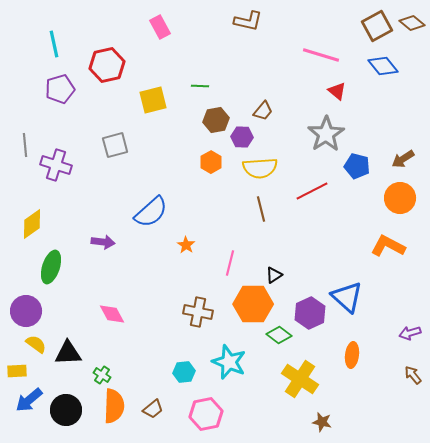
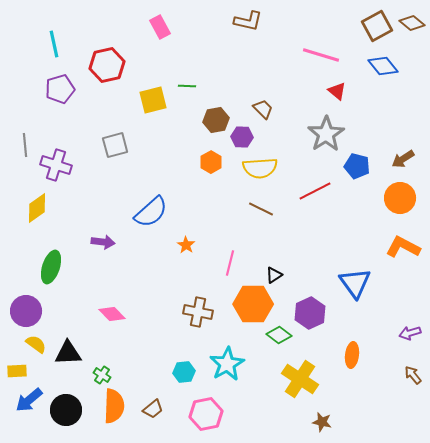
green line at (200, 86): moved 13 px left
brown trapezoid at (263, 111): moved 2 px up; rotated 85 degrees counterclockwise
red line at (312, 191): moved 3 px right
brown line at (261, 209): rotated 50 degrees counterclockwise
yellow diamond at (32, 224): moved 5 px right, 16 px up
orange L-shape at (388, 246): moved 15 px right, 1 px down
blue triangle at (347, 297): moved 8 px right, 14 px up; rotated 12 degrees clockwise
pink diamond at (112, 314): rotated 16 degrees counterclockwise
cyan star at (229, 362): moved 2 px left, 2 px down; rotated 20 degrees clockwise
